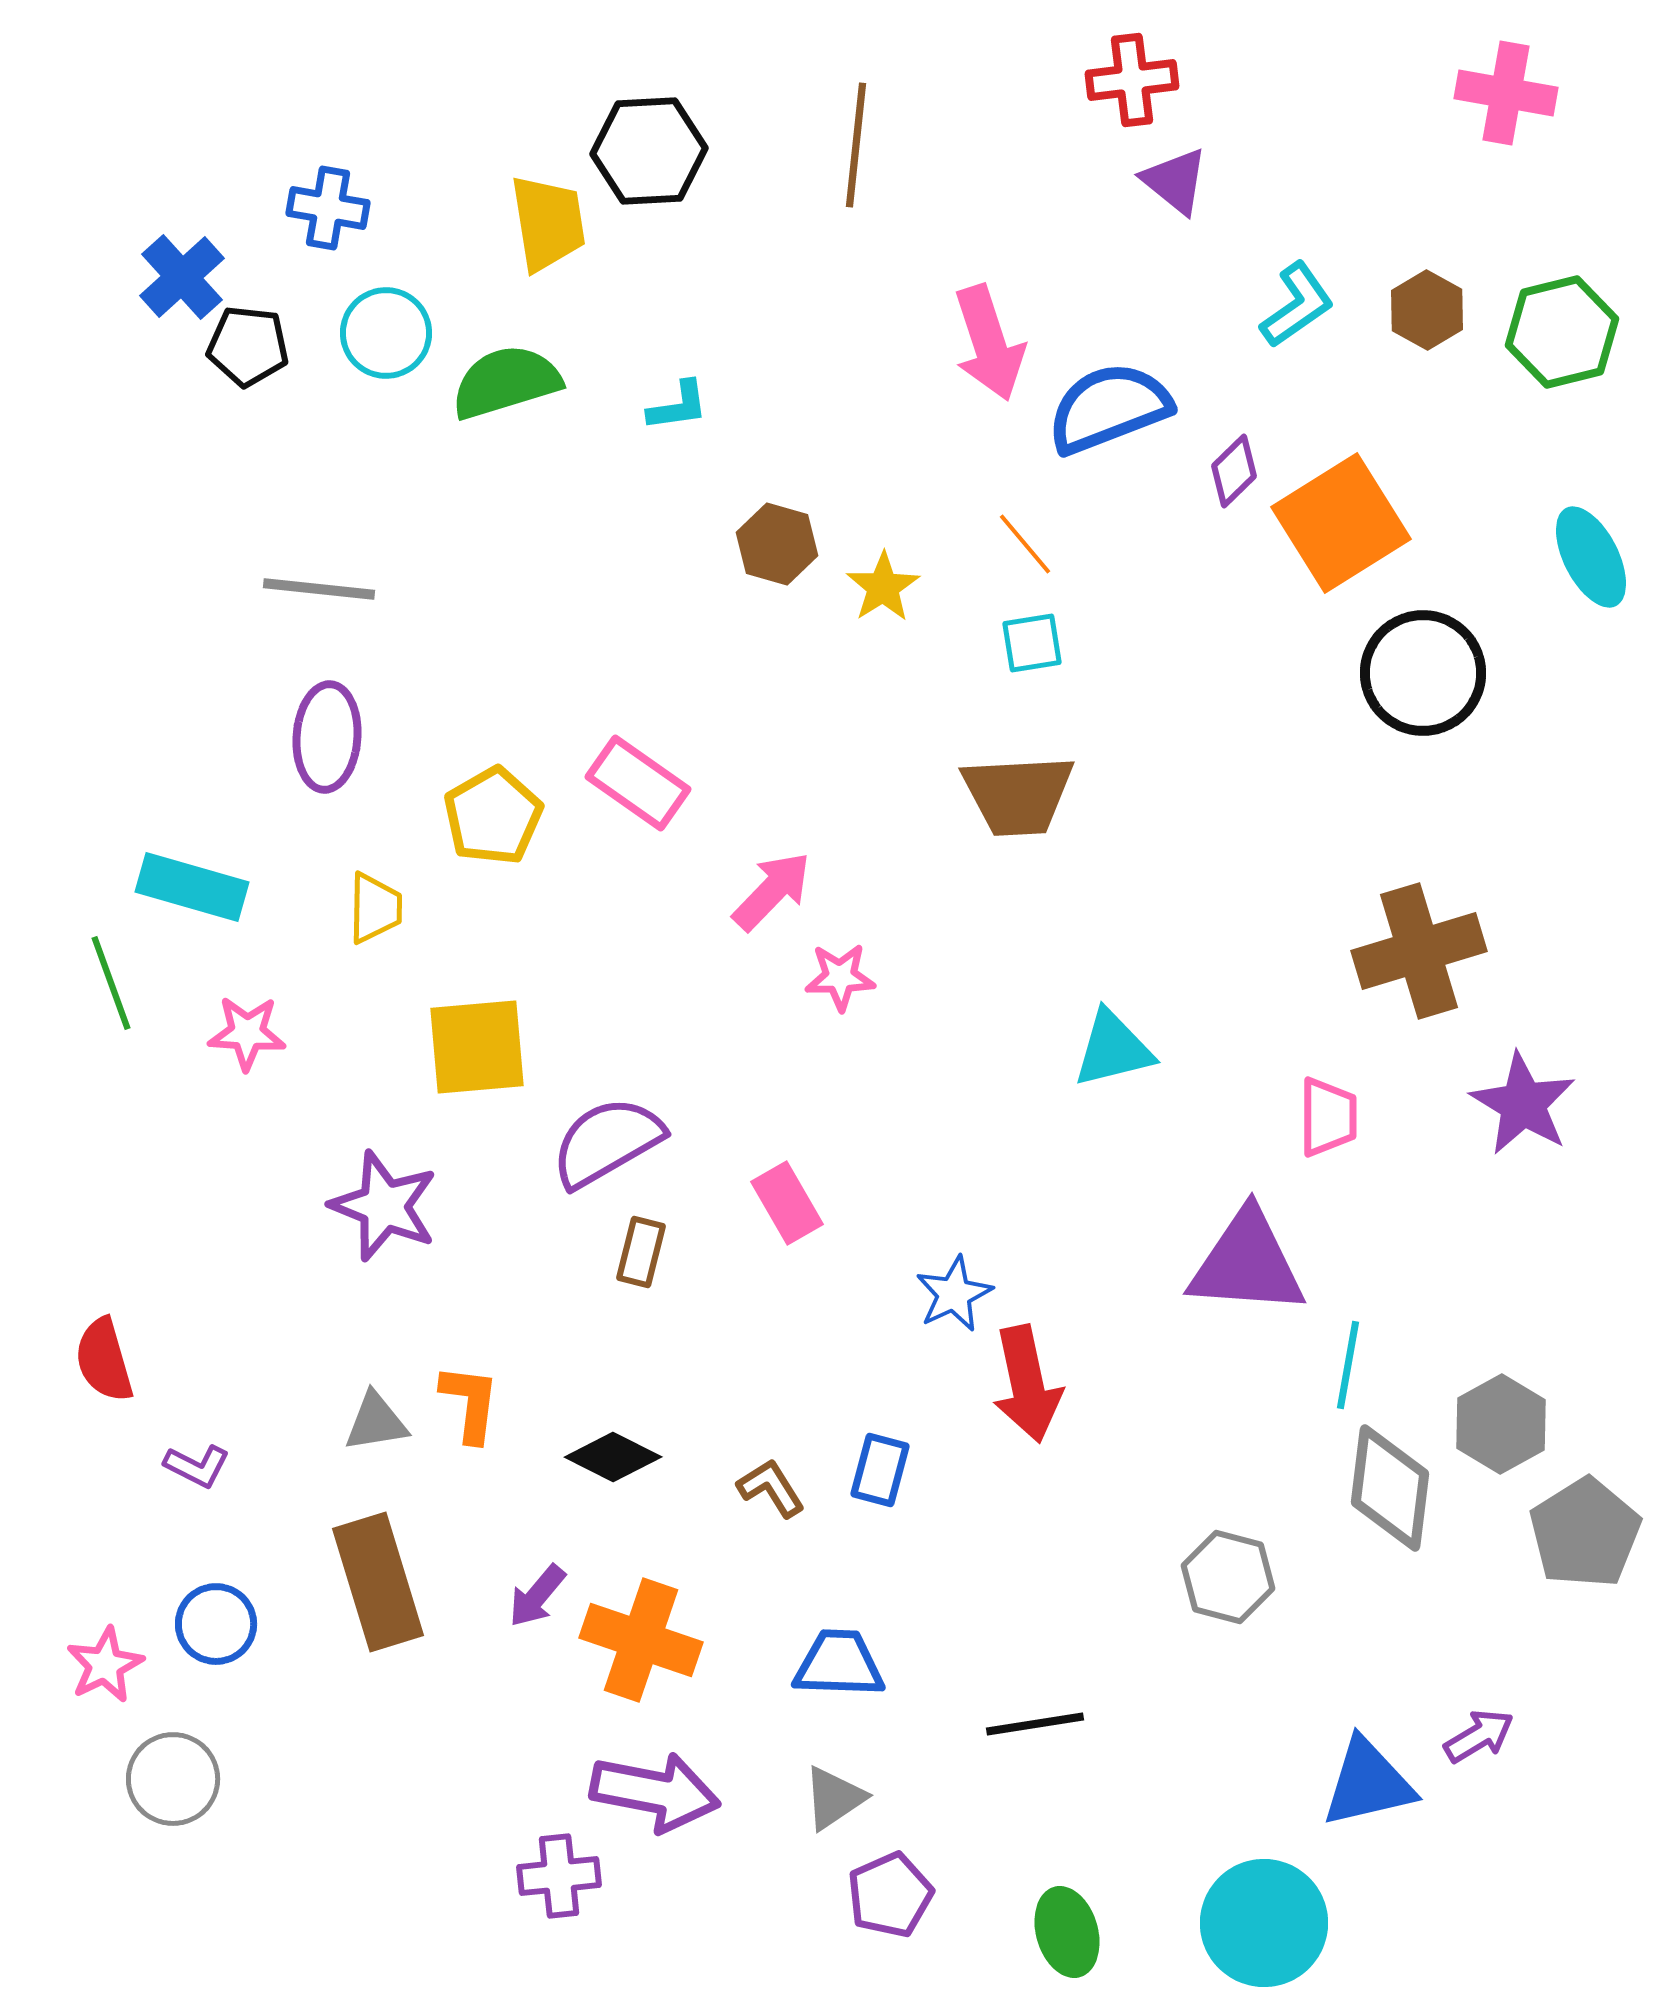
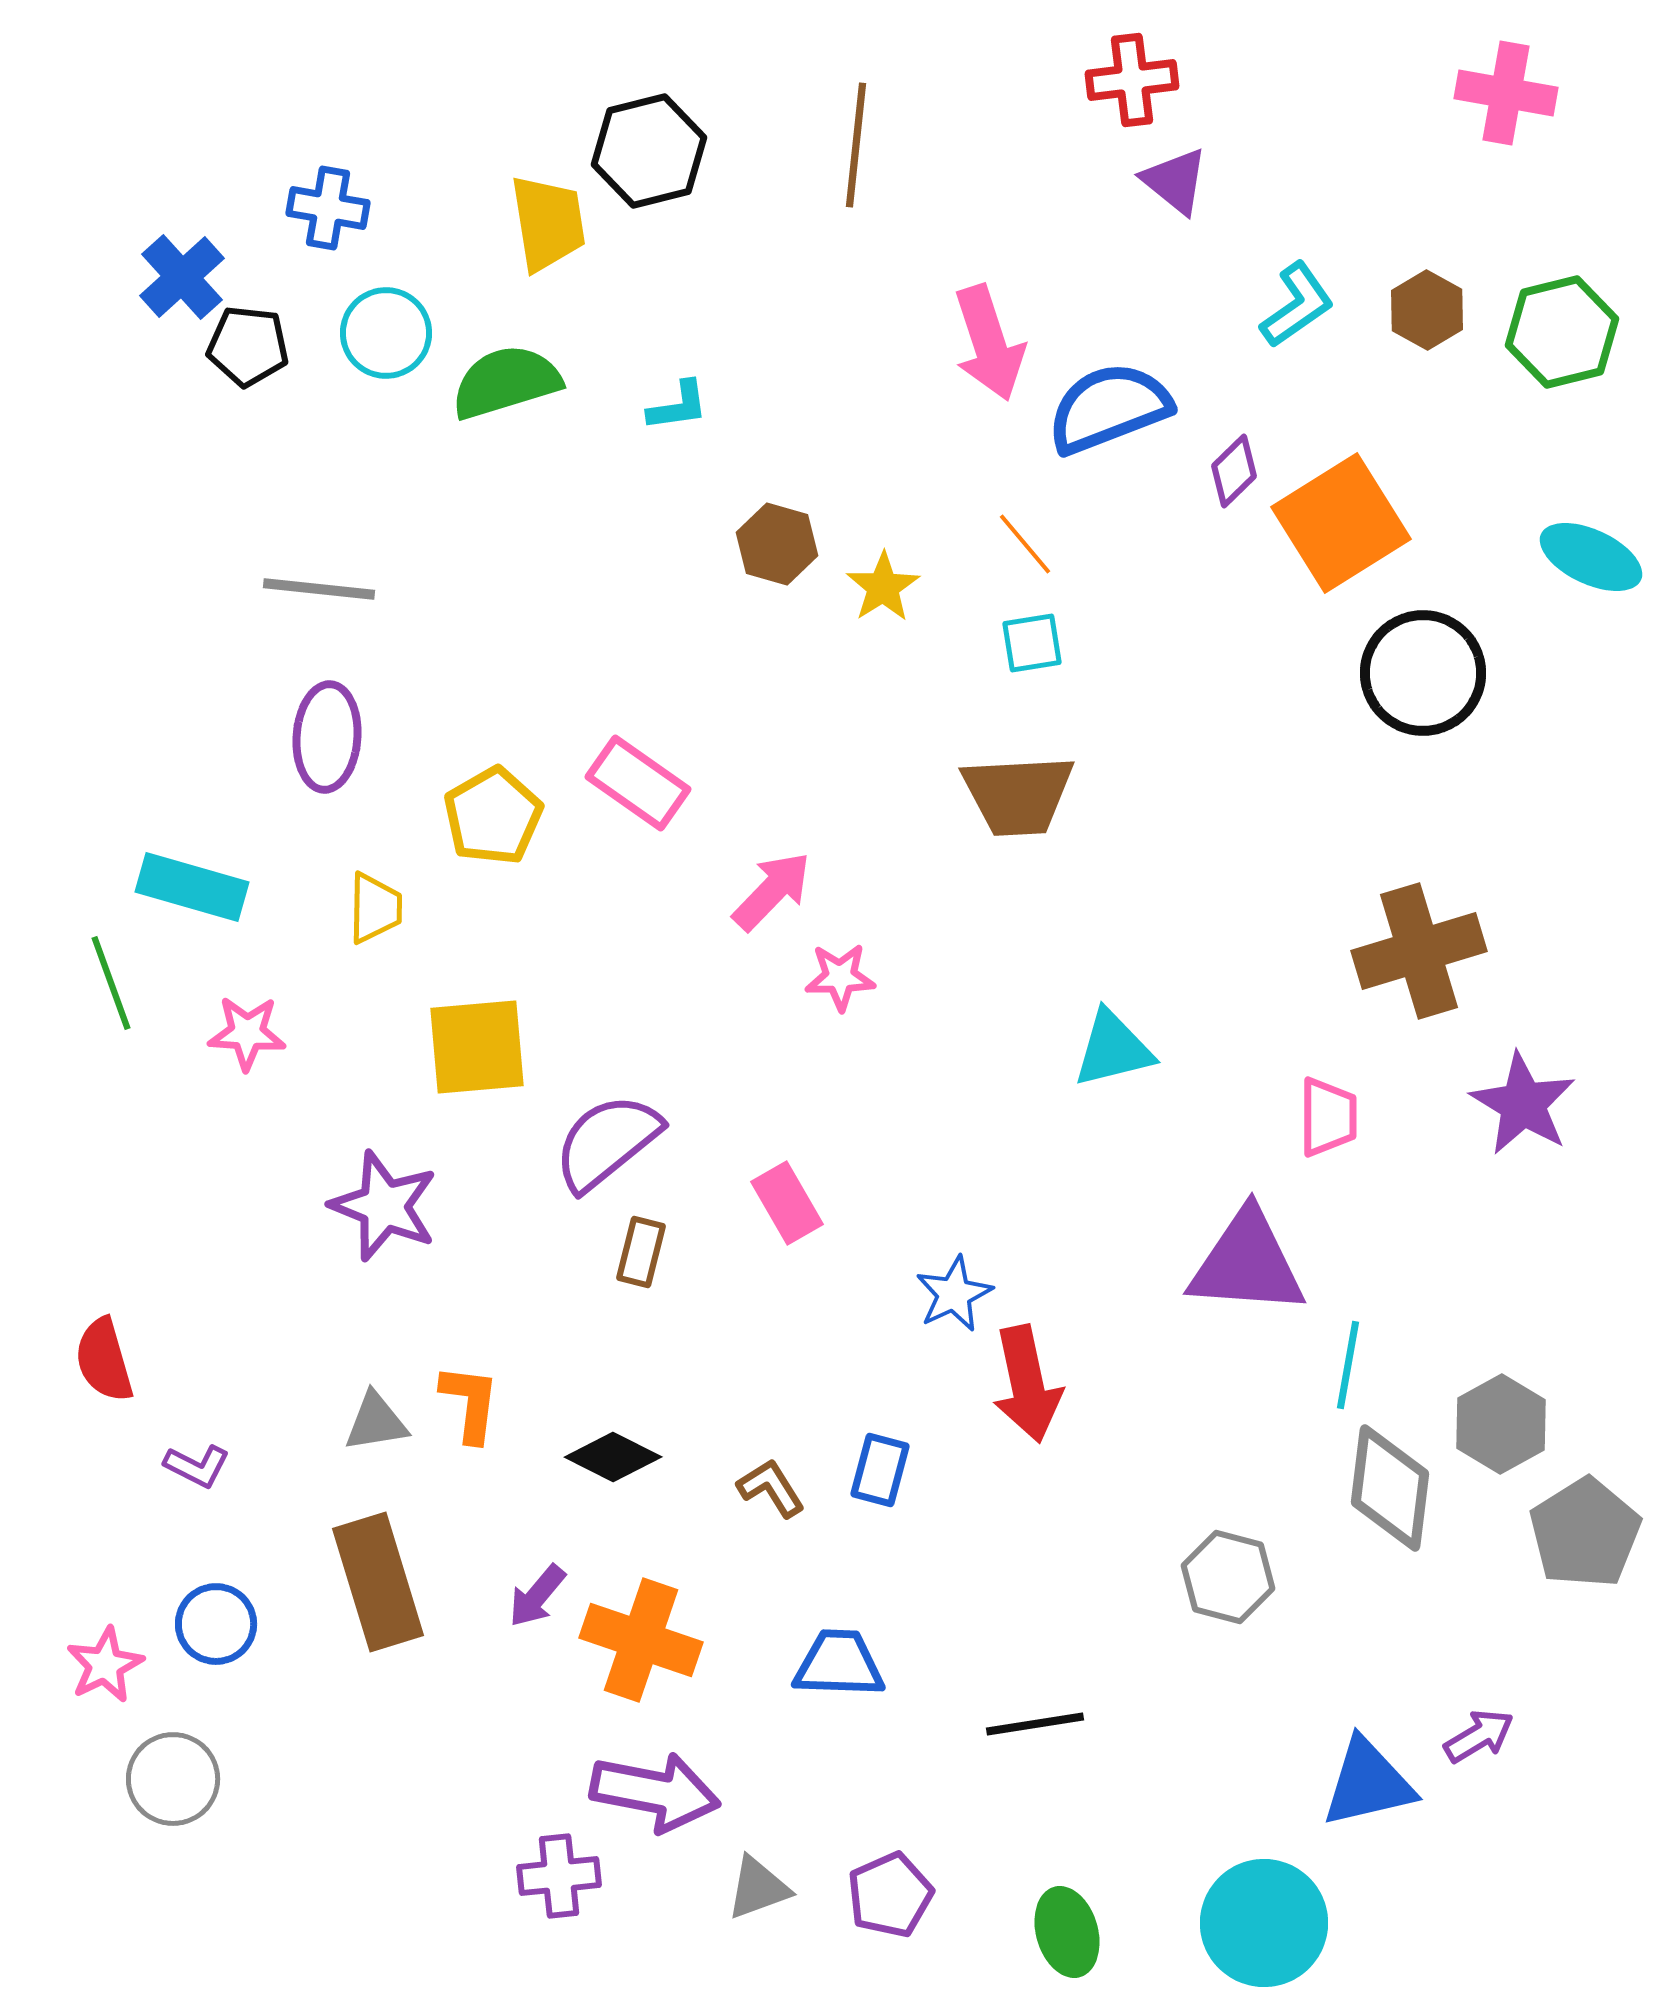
black hexagon at (649, 151): rotated 11 degrees counterclockwise
cyan ellipse at (1591, 557): rotated 38 degrees counterclockwise
purple semicircle at (607, 1142): rotated 9 degrees counterclockwise
gray triangle at (834, 1798): moved 76 px left, 90 px down; rotated 14 degrees clockwise
